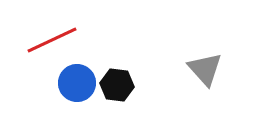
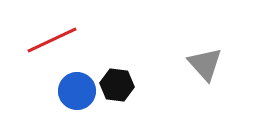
gray triangle: moved 5 px up
blue circle: moved 8 px down
